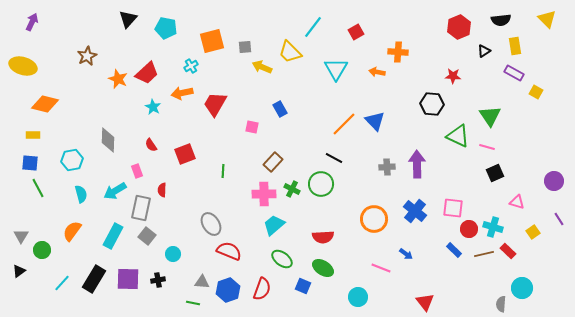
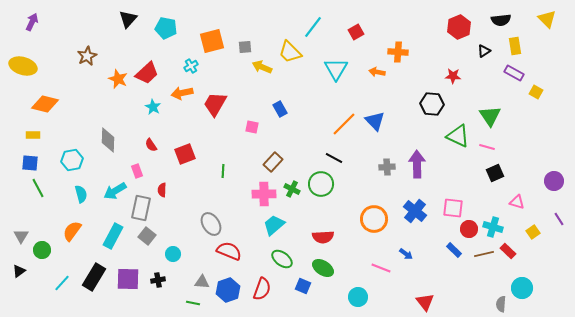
black rectangle at (94, 279): moved 2 px up
